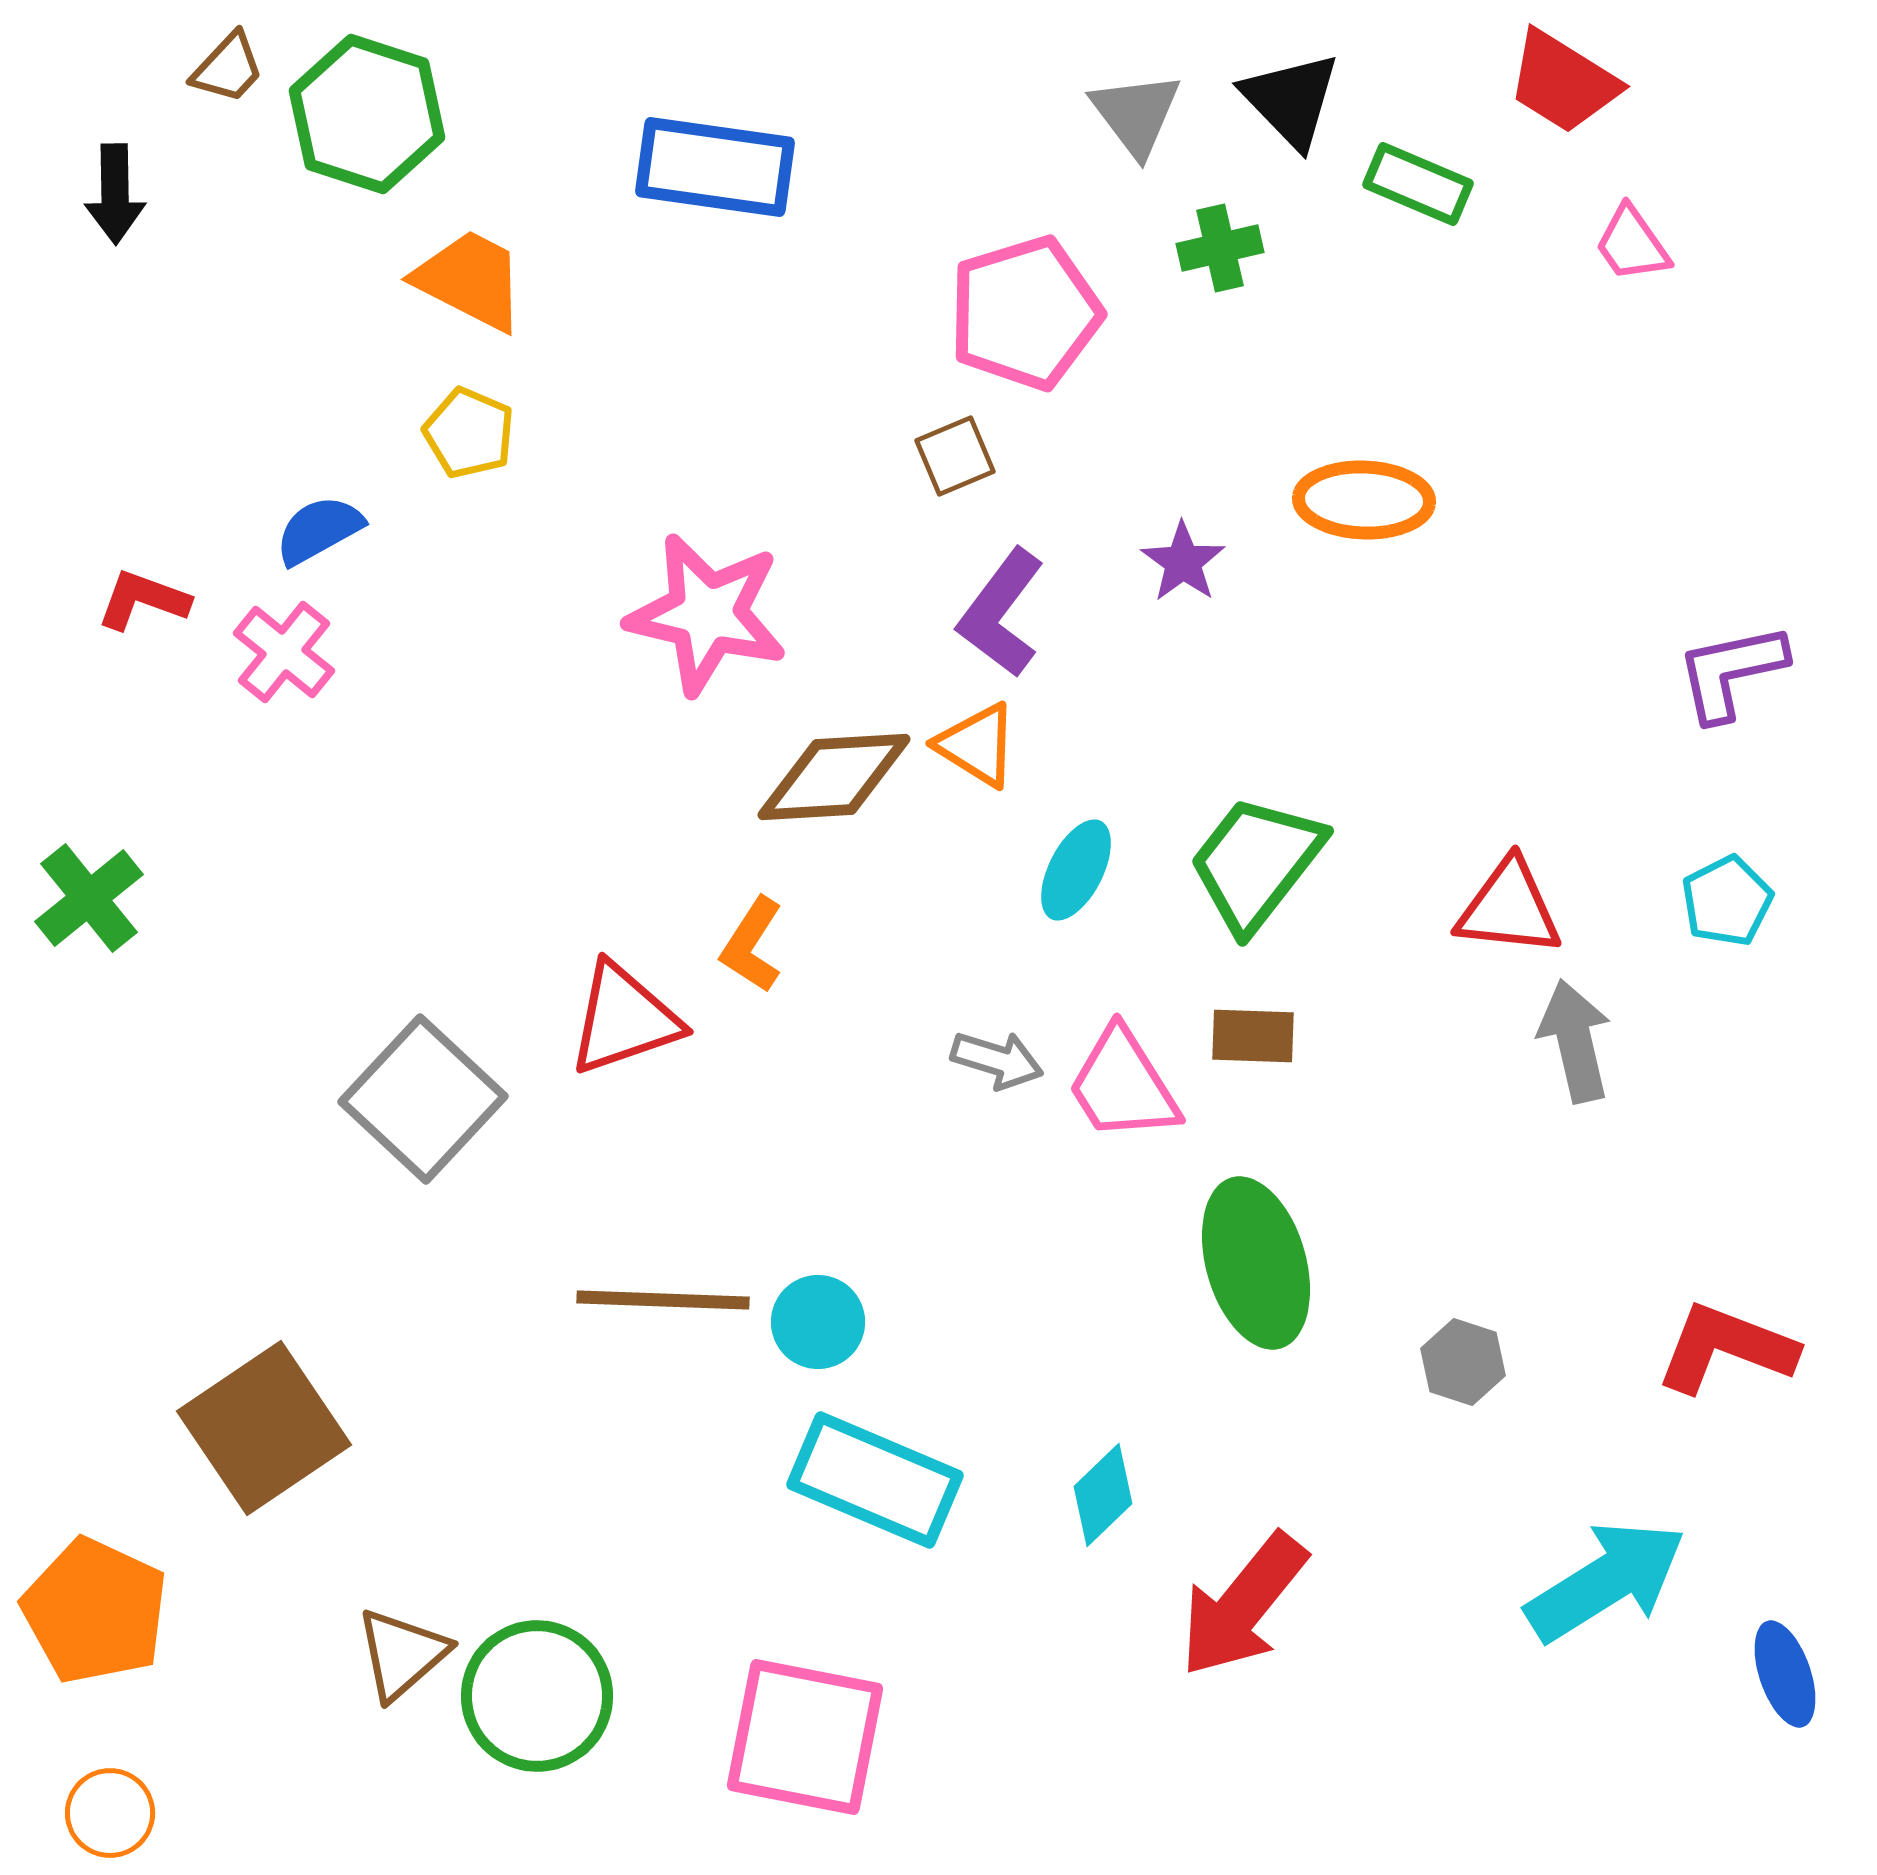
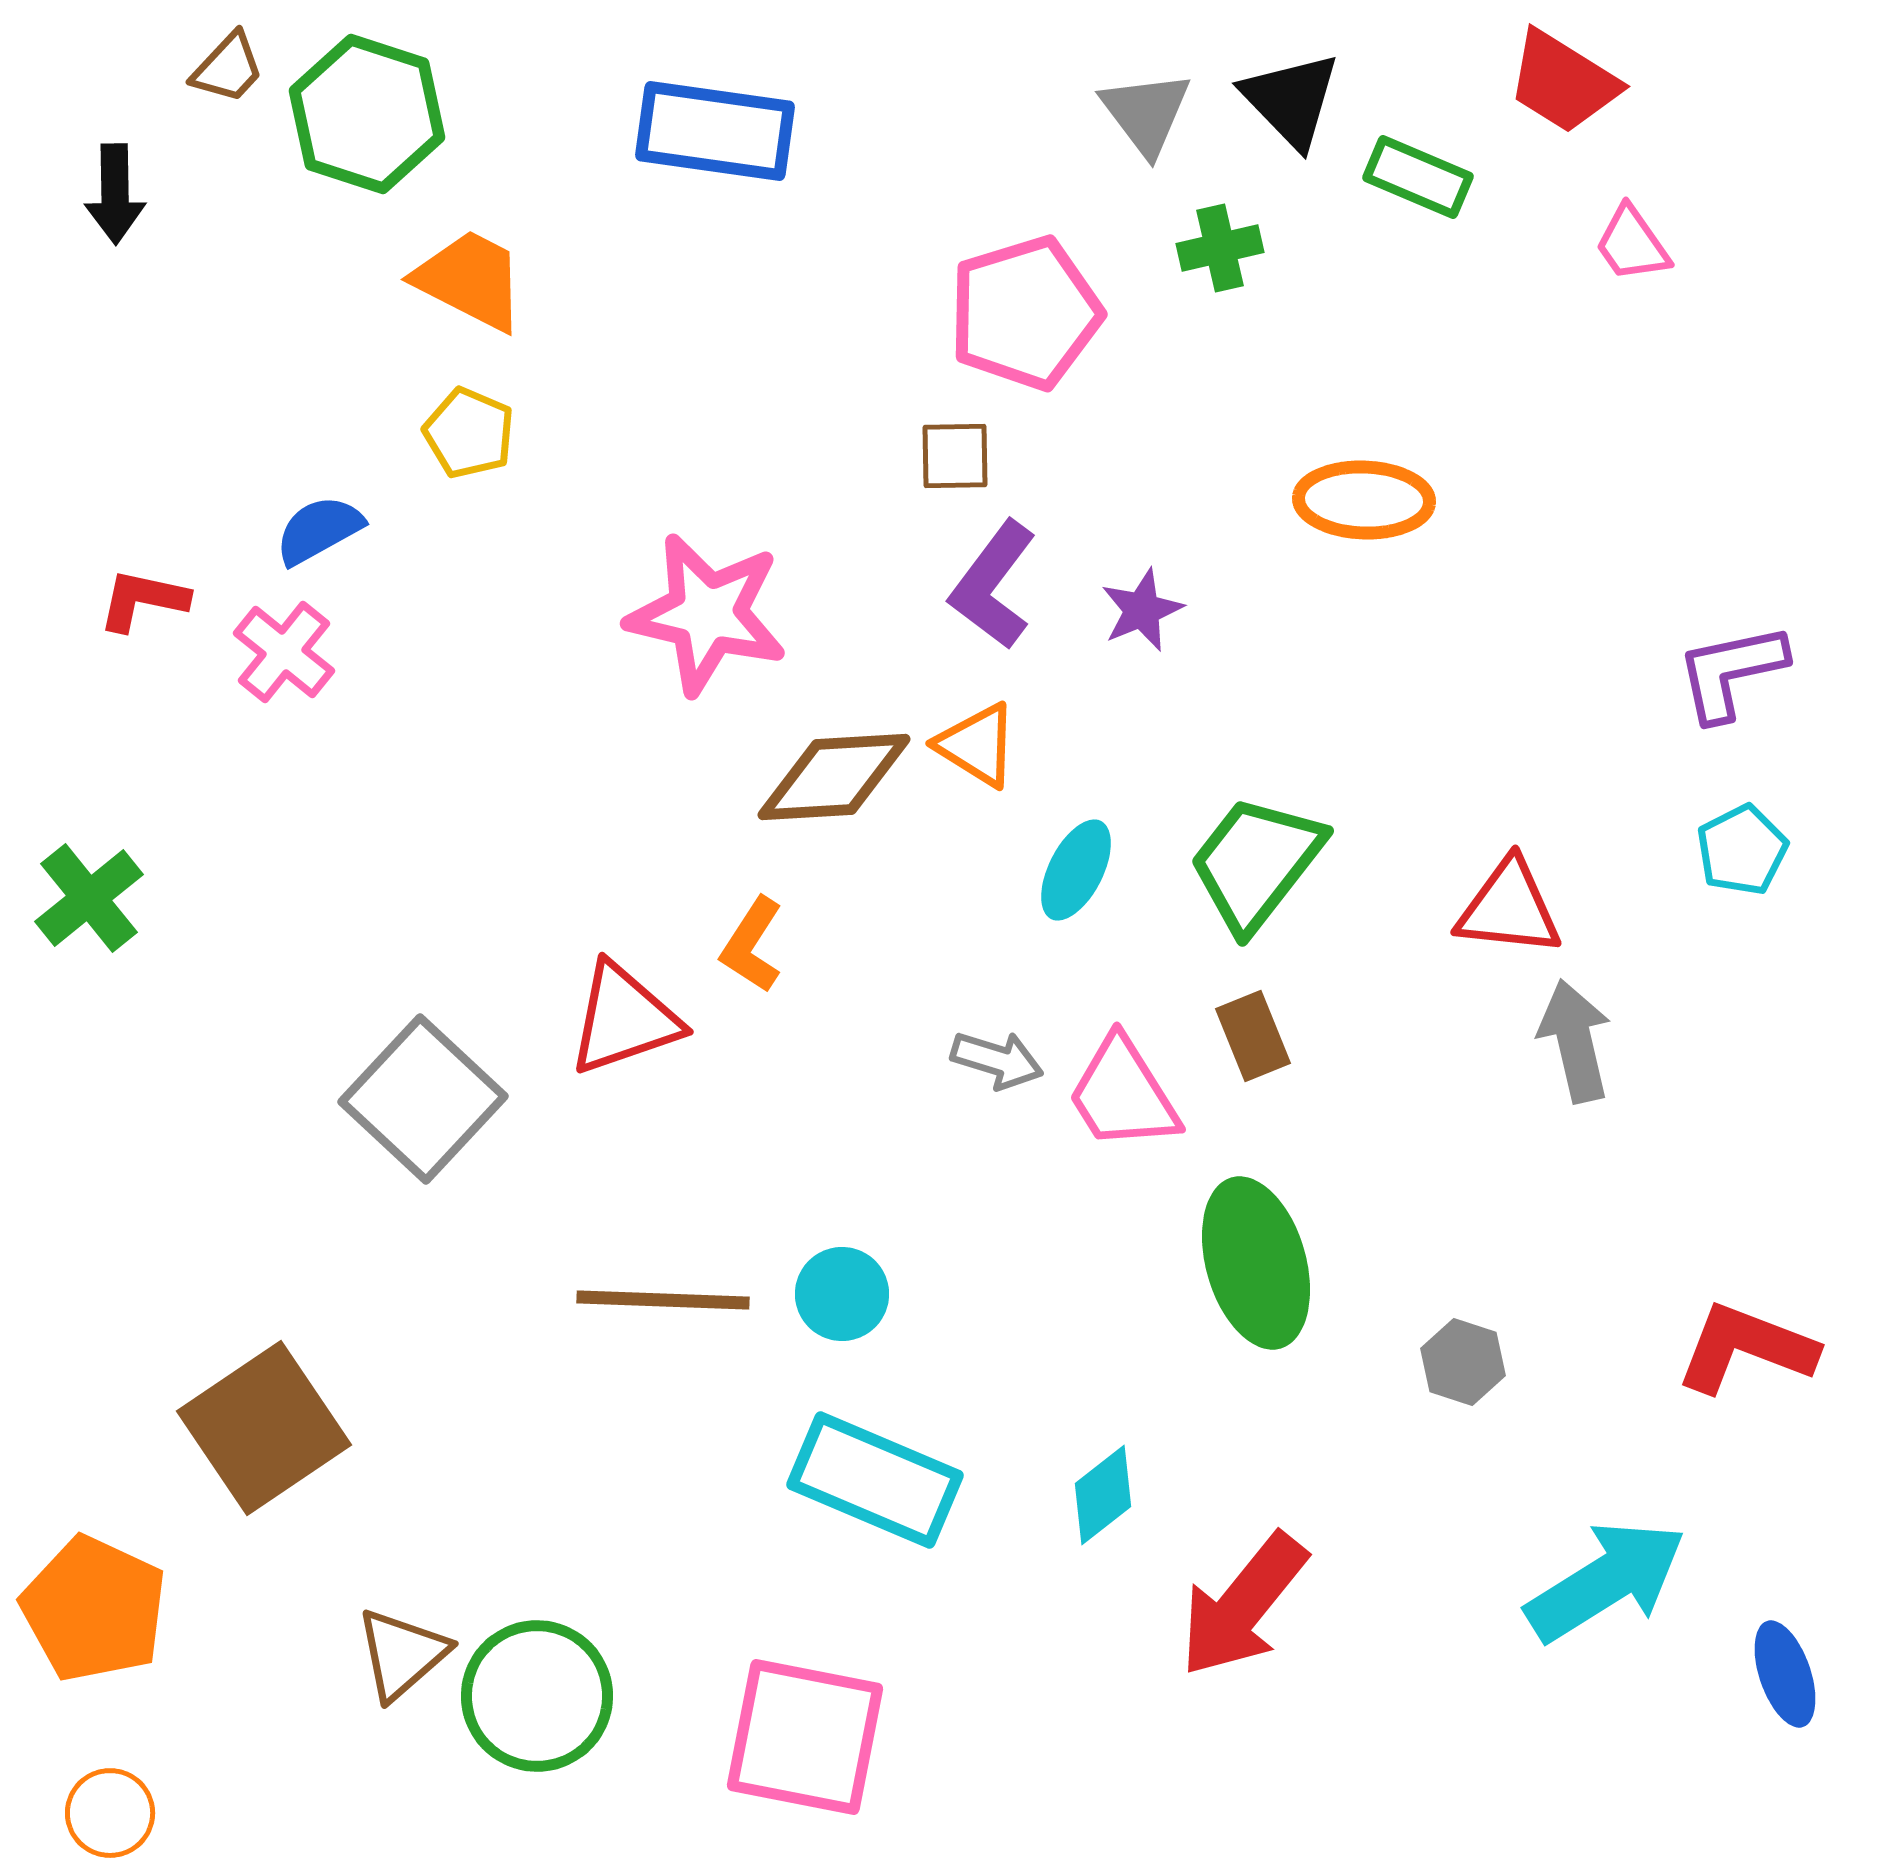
gray triangle at (1136, 114): moved 10 px right, 1 px up
blue rectangle at (715, 167): moved 36 px up
green rectangle at (1418, 184): moved 7 px up
brown square at (955, 456): rotated 22 degrees clockwise
purple star at (1183, 562): moved 41 px left, 48 px down; rotated 14 degrees clockwise
red L-shape at (143, 600): rotated 8 degrees counterclockwise
purple L-shape at (1001, 613): moved 8 px left, 28 px up
cyan pentagon at (1727, 901): moved 15 px right, 51 px up
brown rectangle at (1253, 1036): rotated 66 degrees clockwise
pink trapezoid at (1123, 1085): moved 9 px down
cyan circle at (818, 1322): moved 24 px right, 28 px up
red L-shape at (1726, 1348): moved 20 px right
cyan diamond at (1103, 1495): rotated 6 degrees clockwise
orange pentagon at (95, 1611): moved 1 px left, 2 px up
